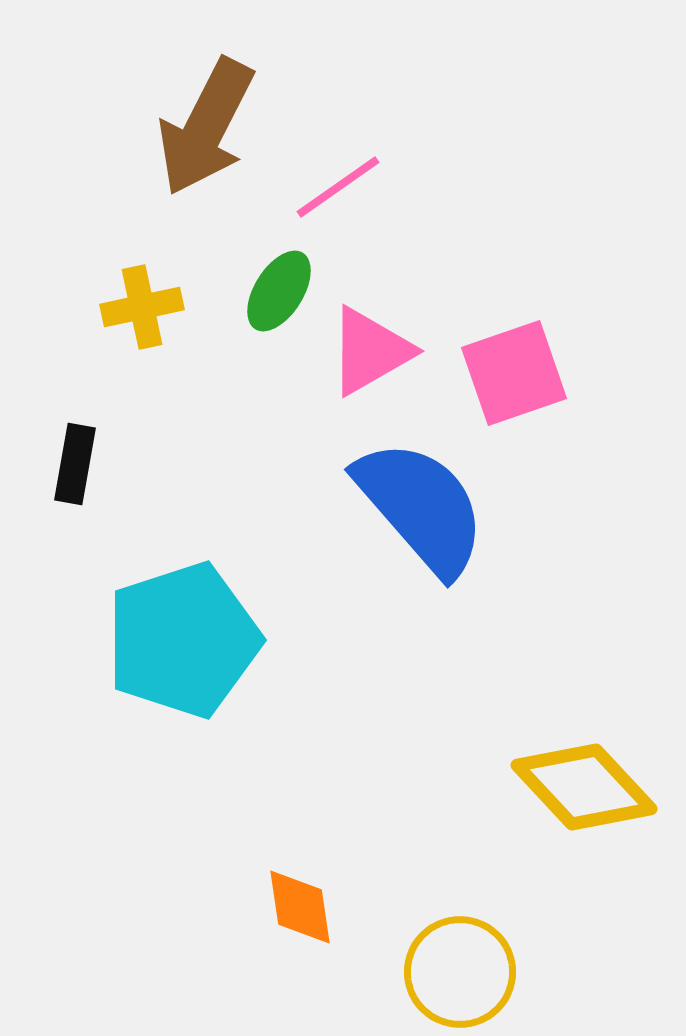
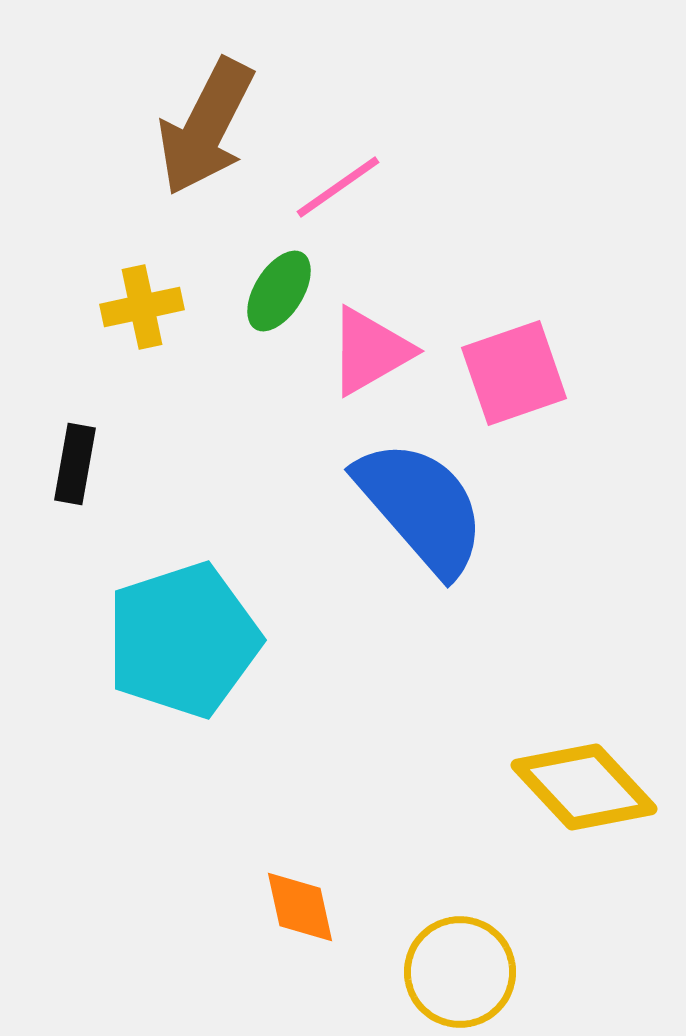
orange diamond: rotated 4 degrees counterclockwise
